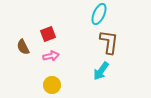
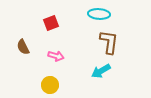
cyan ellipse: rotated 70 degrees clockwise
red square: moved 3 px right, 11 px up
pink arrow: moved 5 px right; rotated 28 degrees clockwise
cyan arrow: rotated 24 degrees clockwise
yellow circle: moved 2 px left
